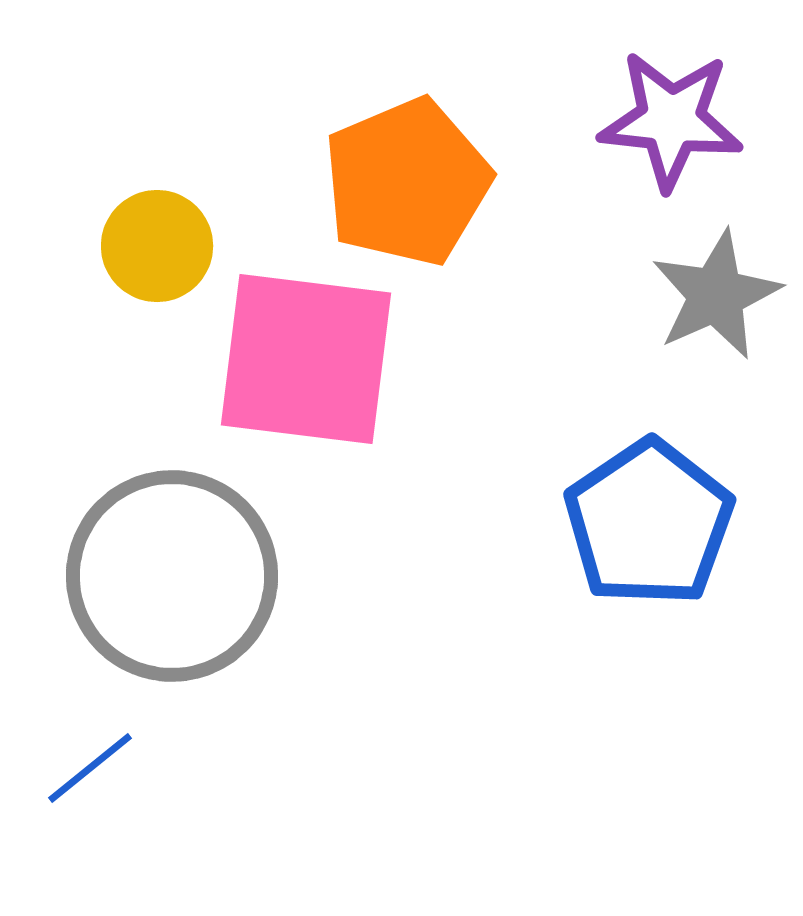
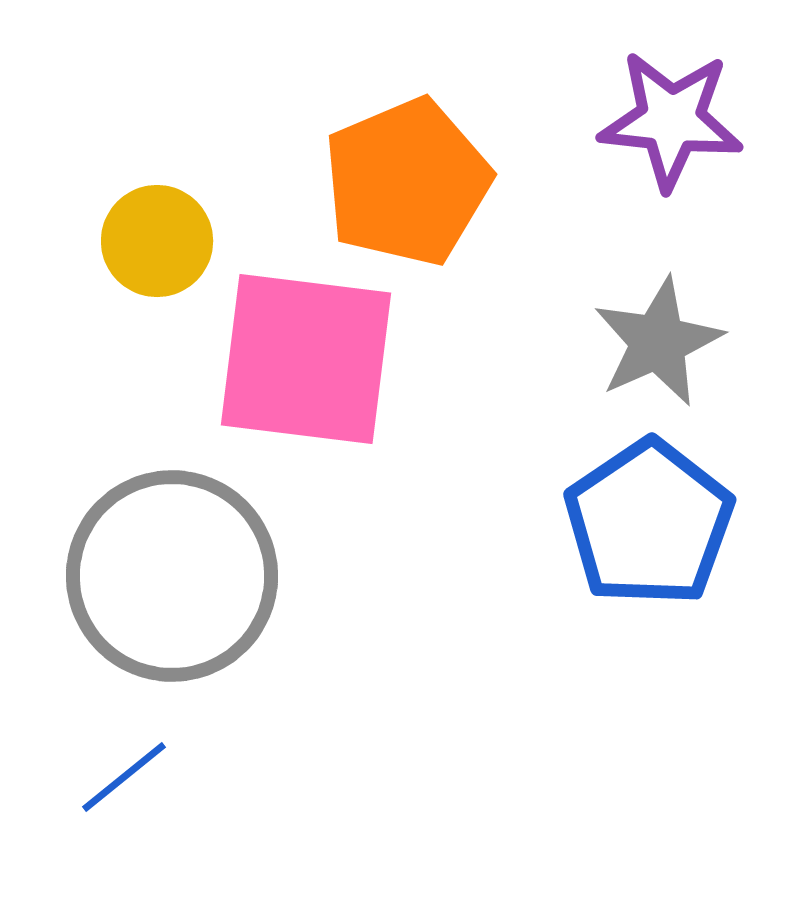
yellow circle: moved 5 px up
gray star: moved 58 px left, 47 px down
blue line: moved 34 px right, 9 px down
